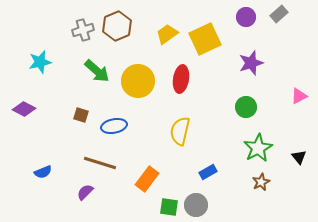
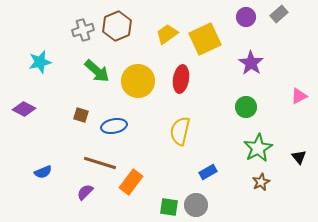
purple star: rotated 20 degrees counterclockwise
orange rectangle: moved 16 px left, 3 px down
